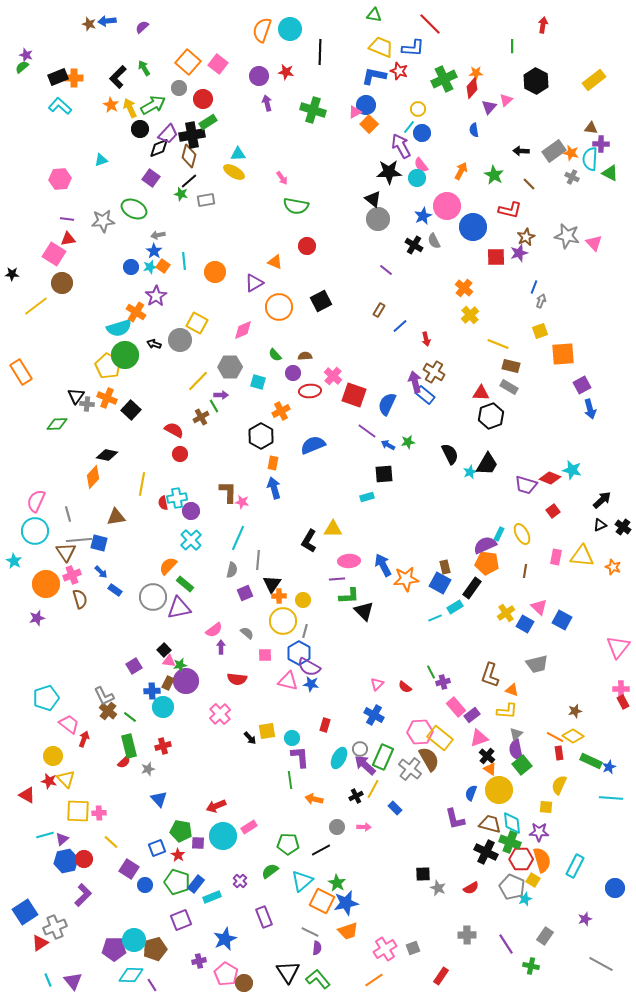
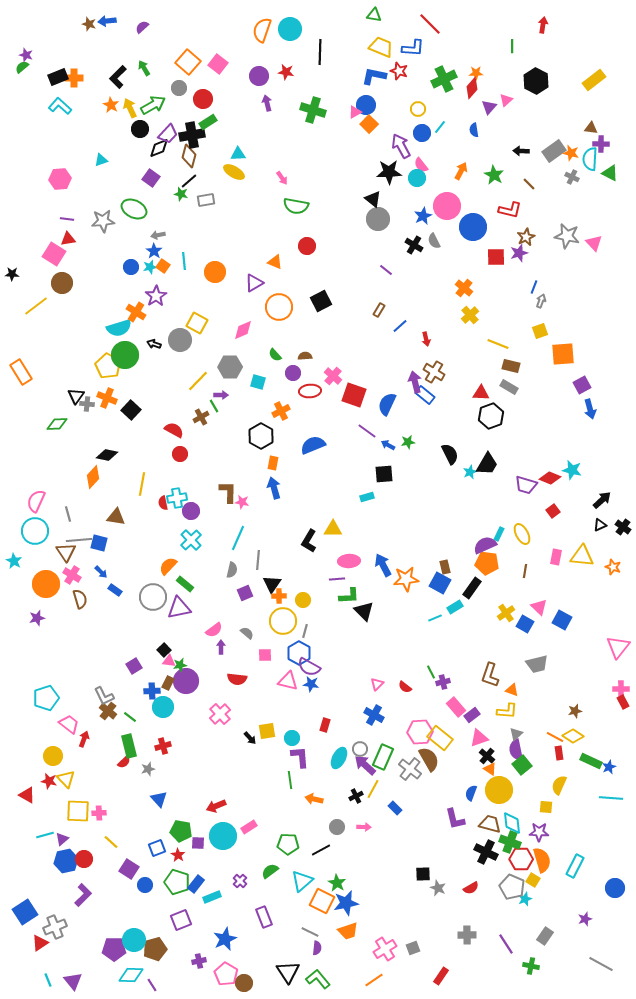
cyan line at (409, 127): moved 31 px right
brown triangle at (116, 517): rotated 18 degrees clockwise
pink cross at (72, 575): rotated 36 degrees counterclockwise
